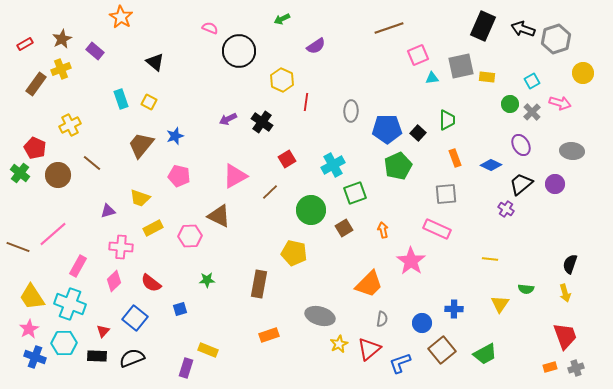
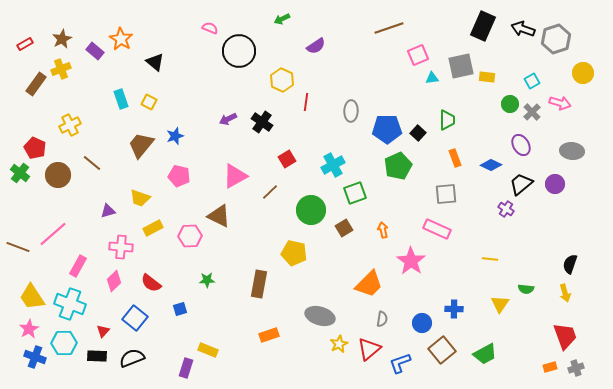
orange star at (121, 17): moved 22 px down
